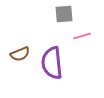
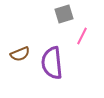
gray square: rotated 12 degrees counterclockwise
pink line: rotated 48 degrees counterclockwise
